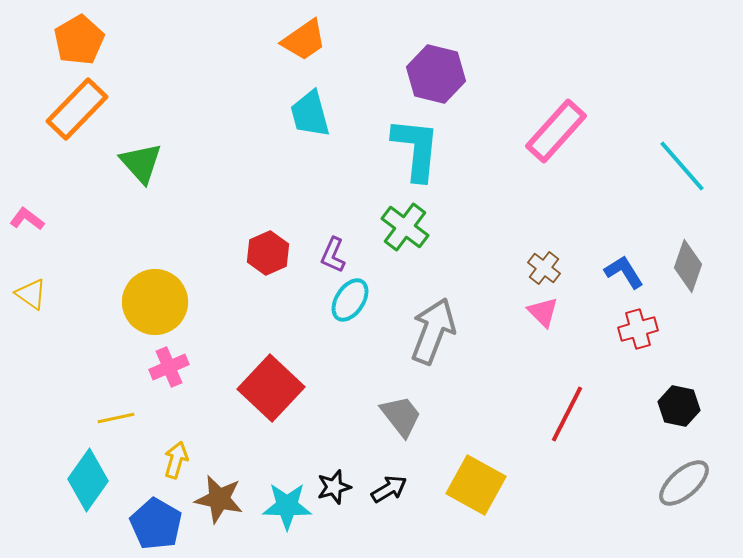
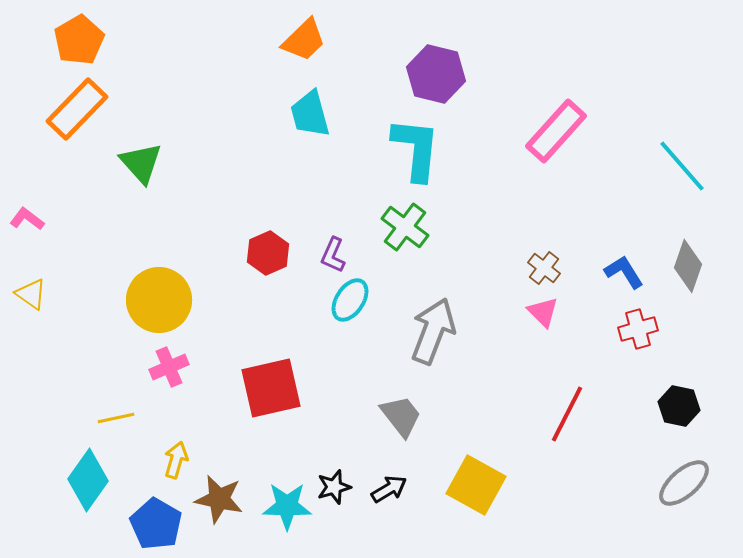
orange trapezoid: rotated 9 degrees counterclockwise
yellow circle: moved 4 px right, 2 px up
red square: rotated 34 degrees clockwise
